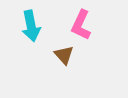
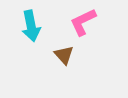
pink L-shape: moved 2 px right, 3 px up; rotated 40 degrees clockwise
